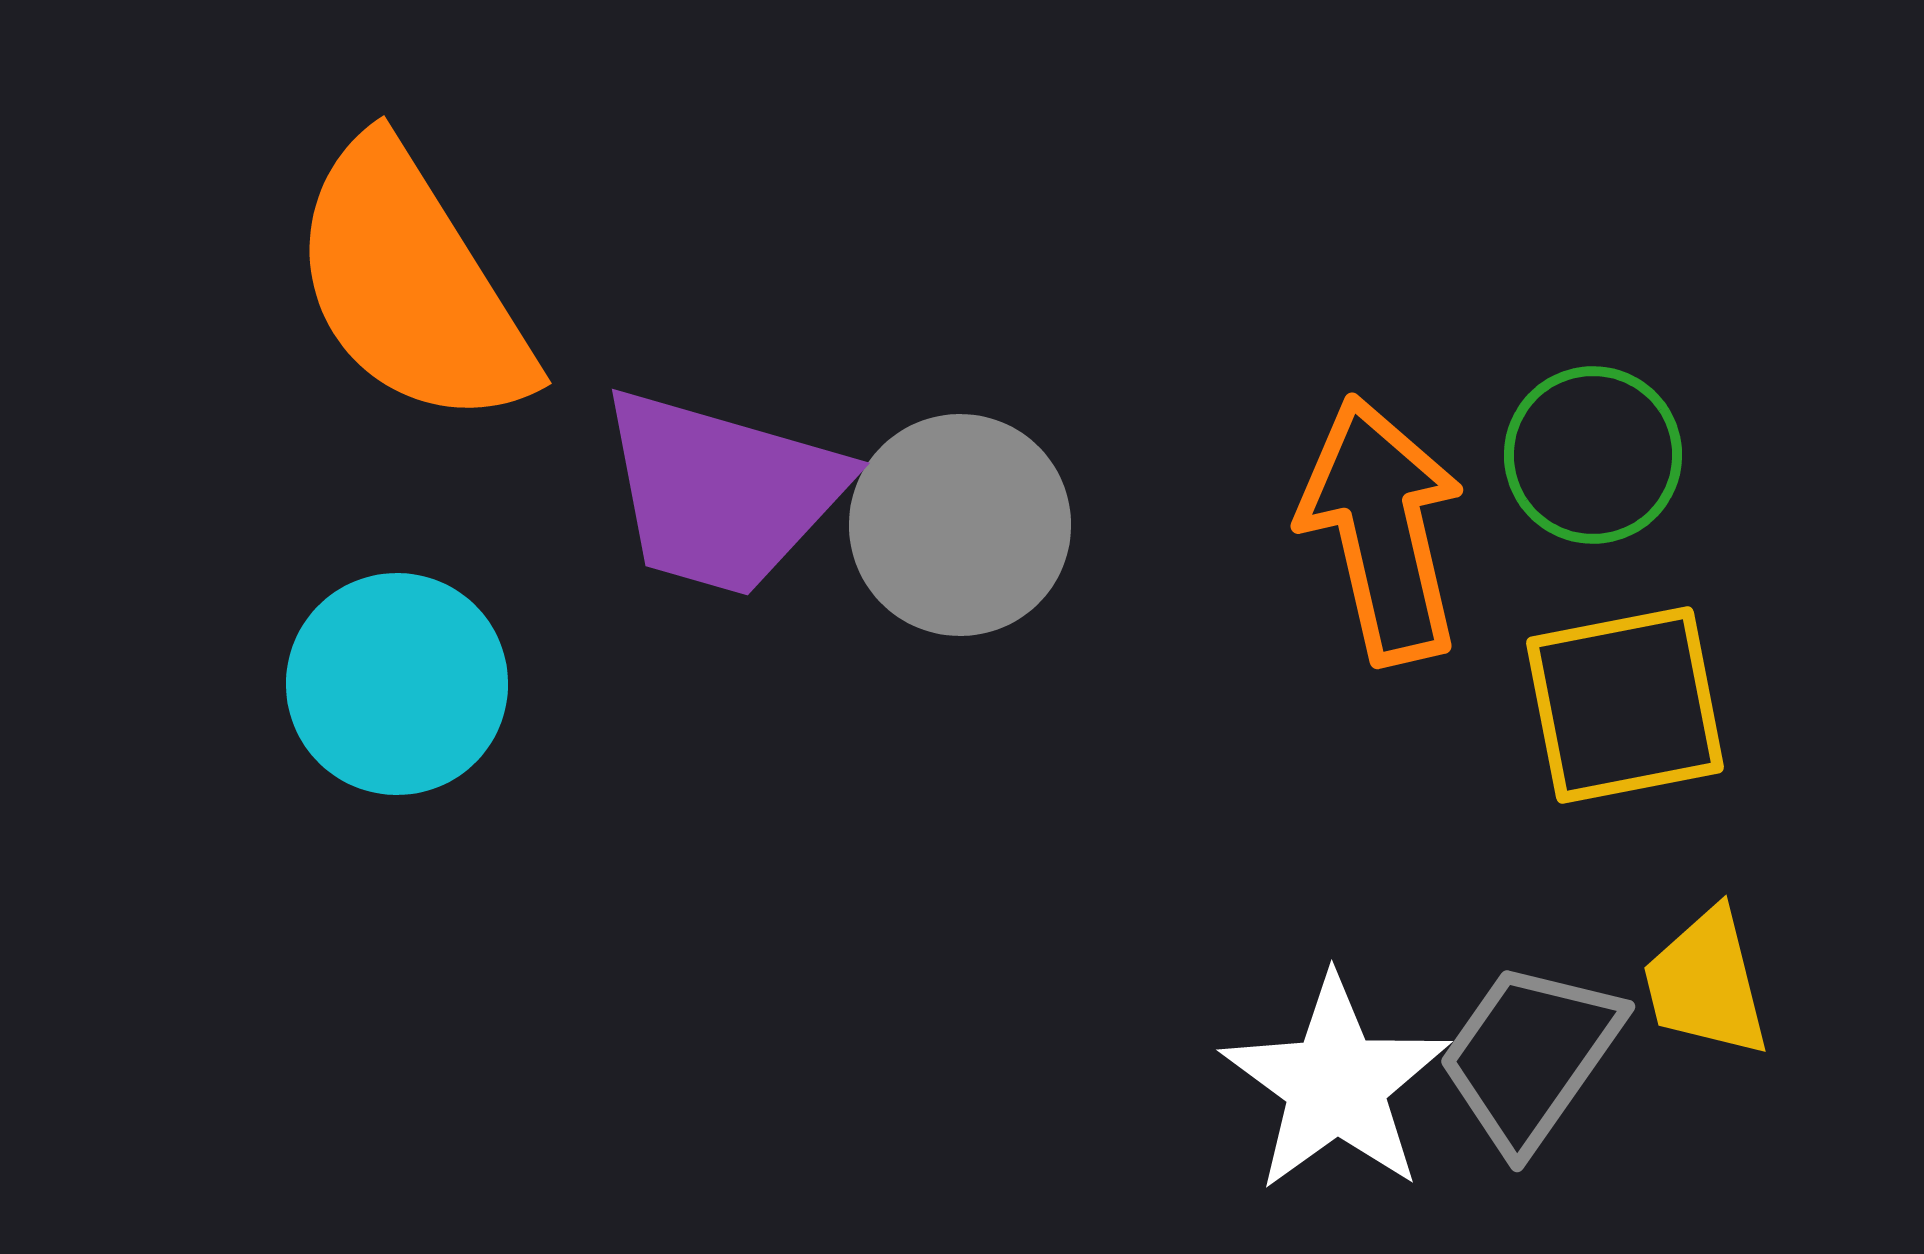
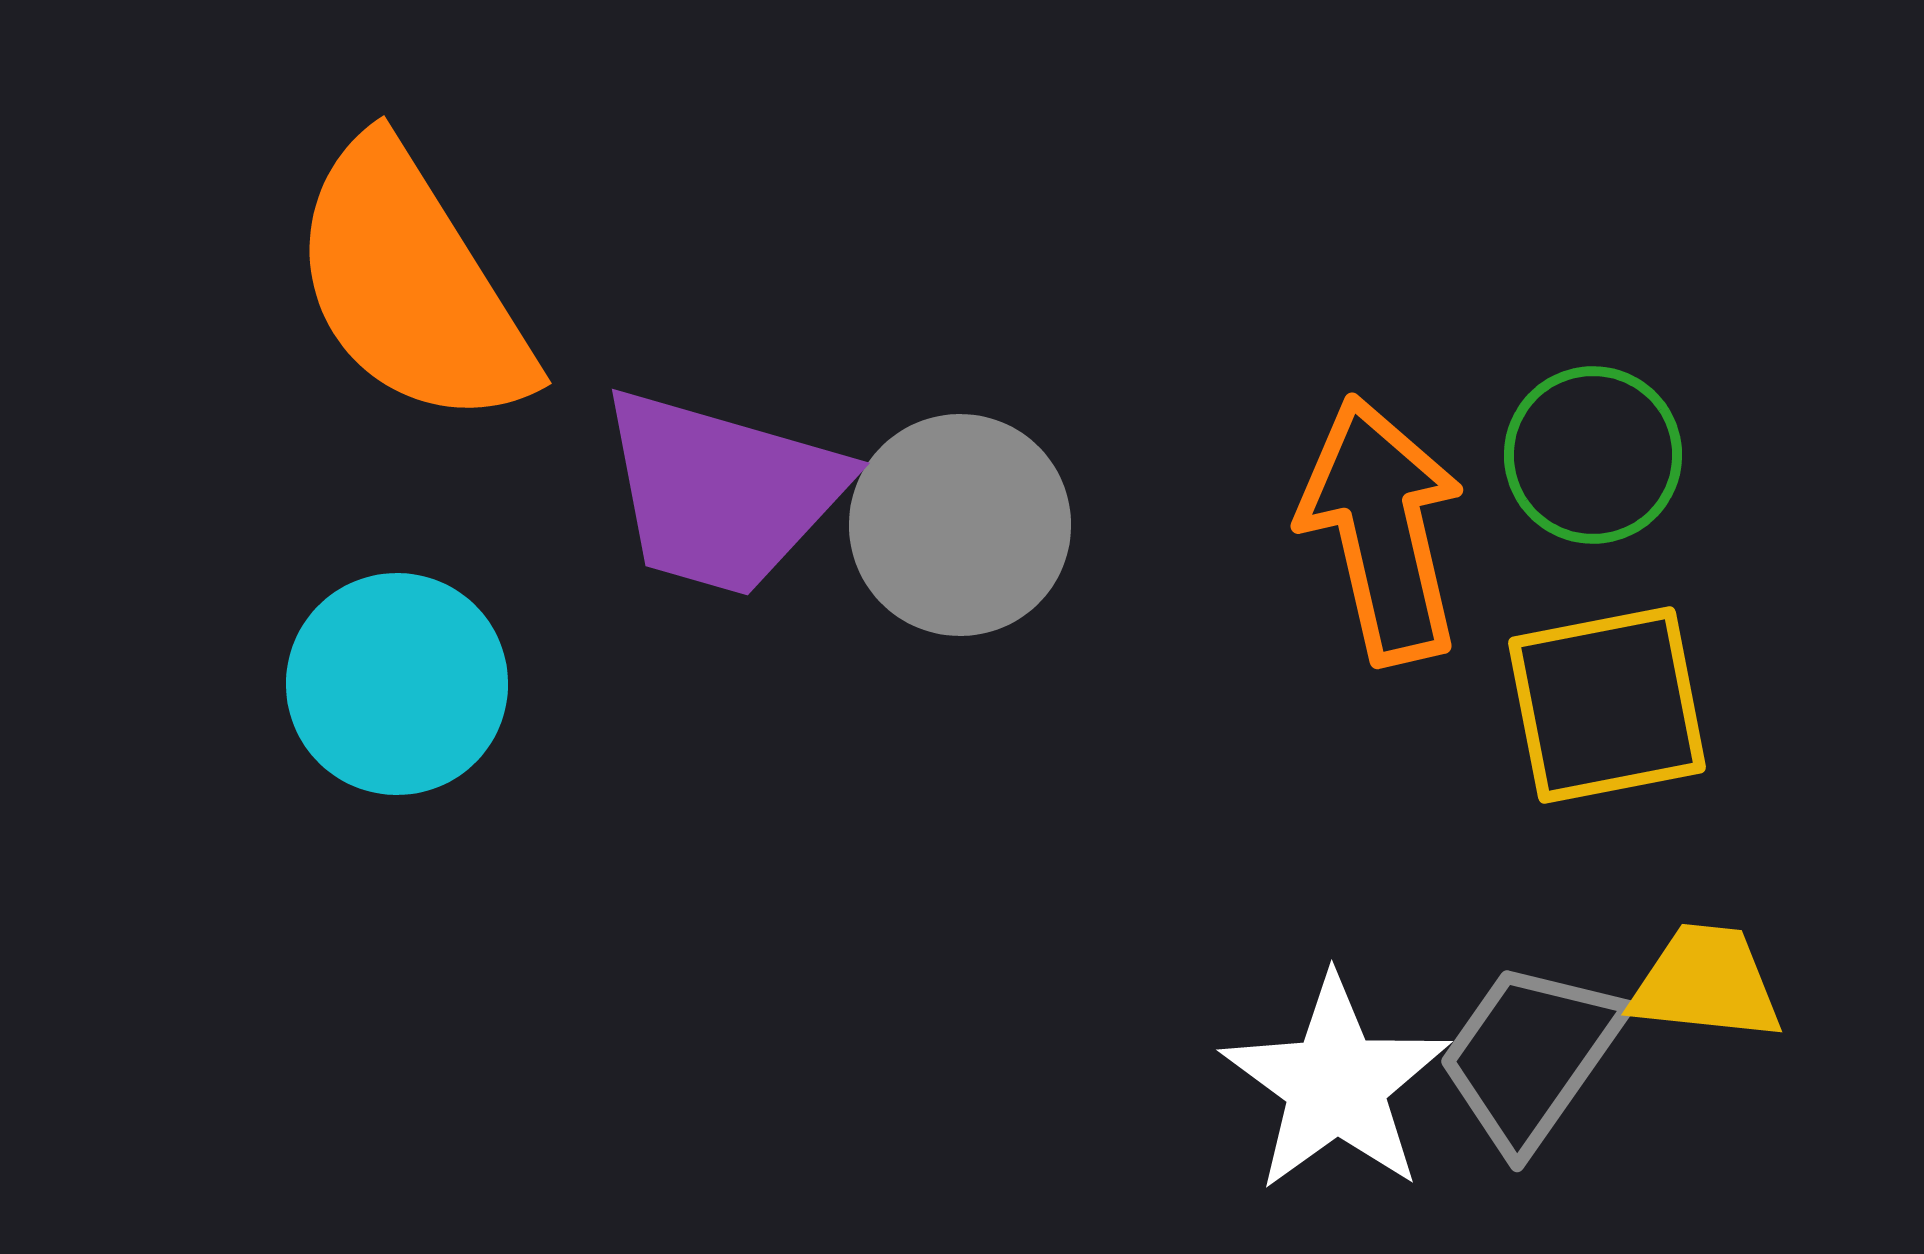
yellow square: moved 18 px left
yellow trapezoid: rotated 110 degrees clockwise
